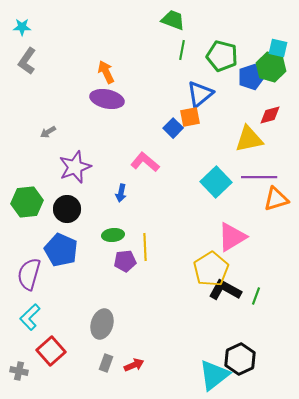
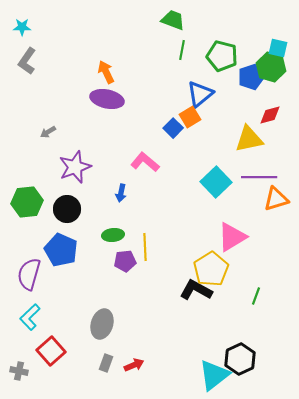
orange square at (190, 117): rotated 20 degrees counterclockwise
black L-shape at (225, 290): moved 29 px left
